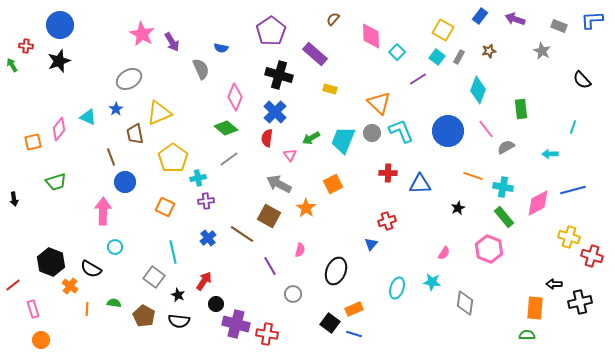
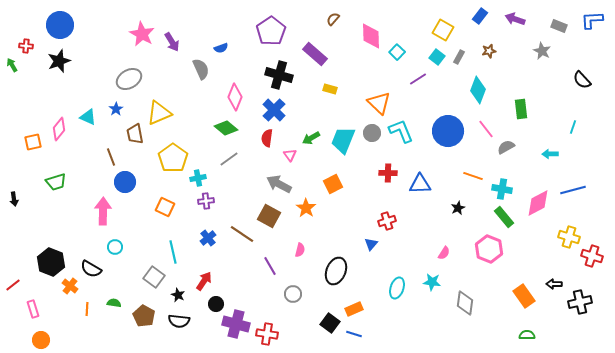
blue semicircle at (221, 48): rotated 32 degrees counterclockwise
blue cross at (275, 112): moved 1 px left, 2 px up
cyan cross at (503, 187): moved 1 px left, 2 px down
orange rectangle at (535, 308): moved 11 px left, 12 px up; rotated 40 degrees counterclockwise
